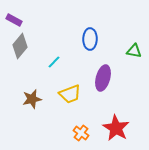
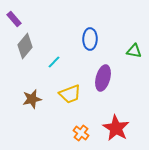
purple rectangle: moved 1 px up; rotated 21 degrees clockwise
gray diamond: moved 5 px right
